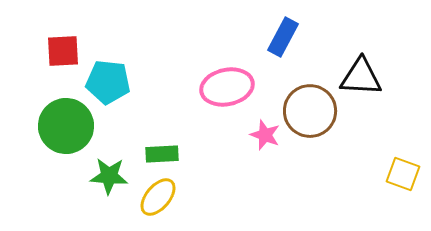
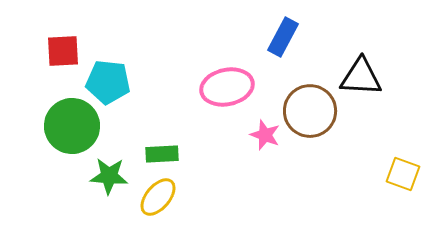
green circle: moved 6 px right
